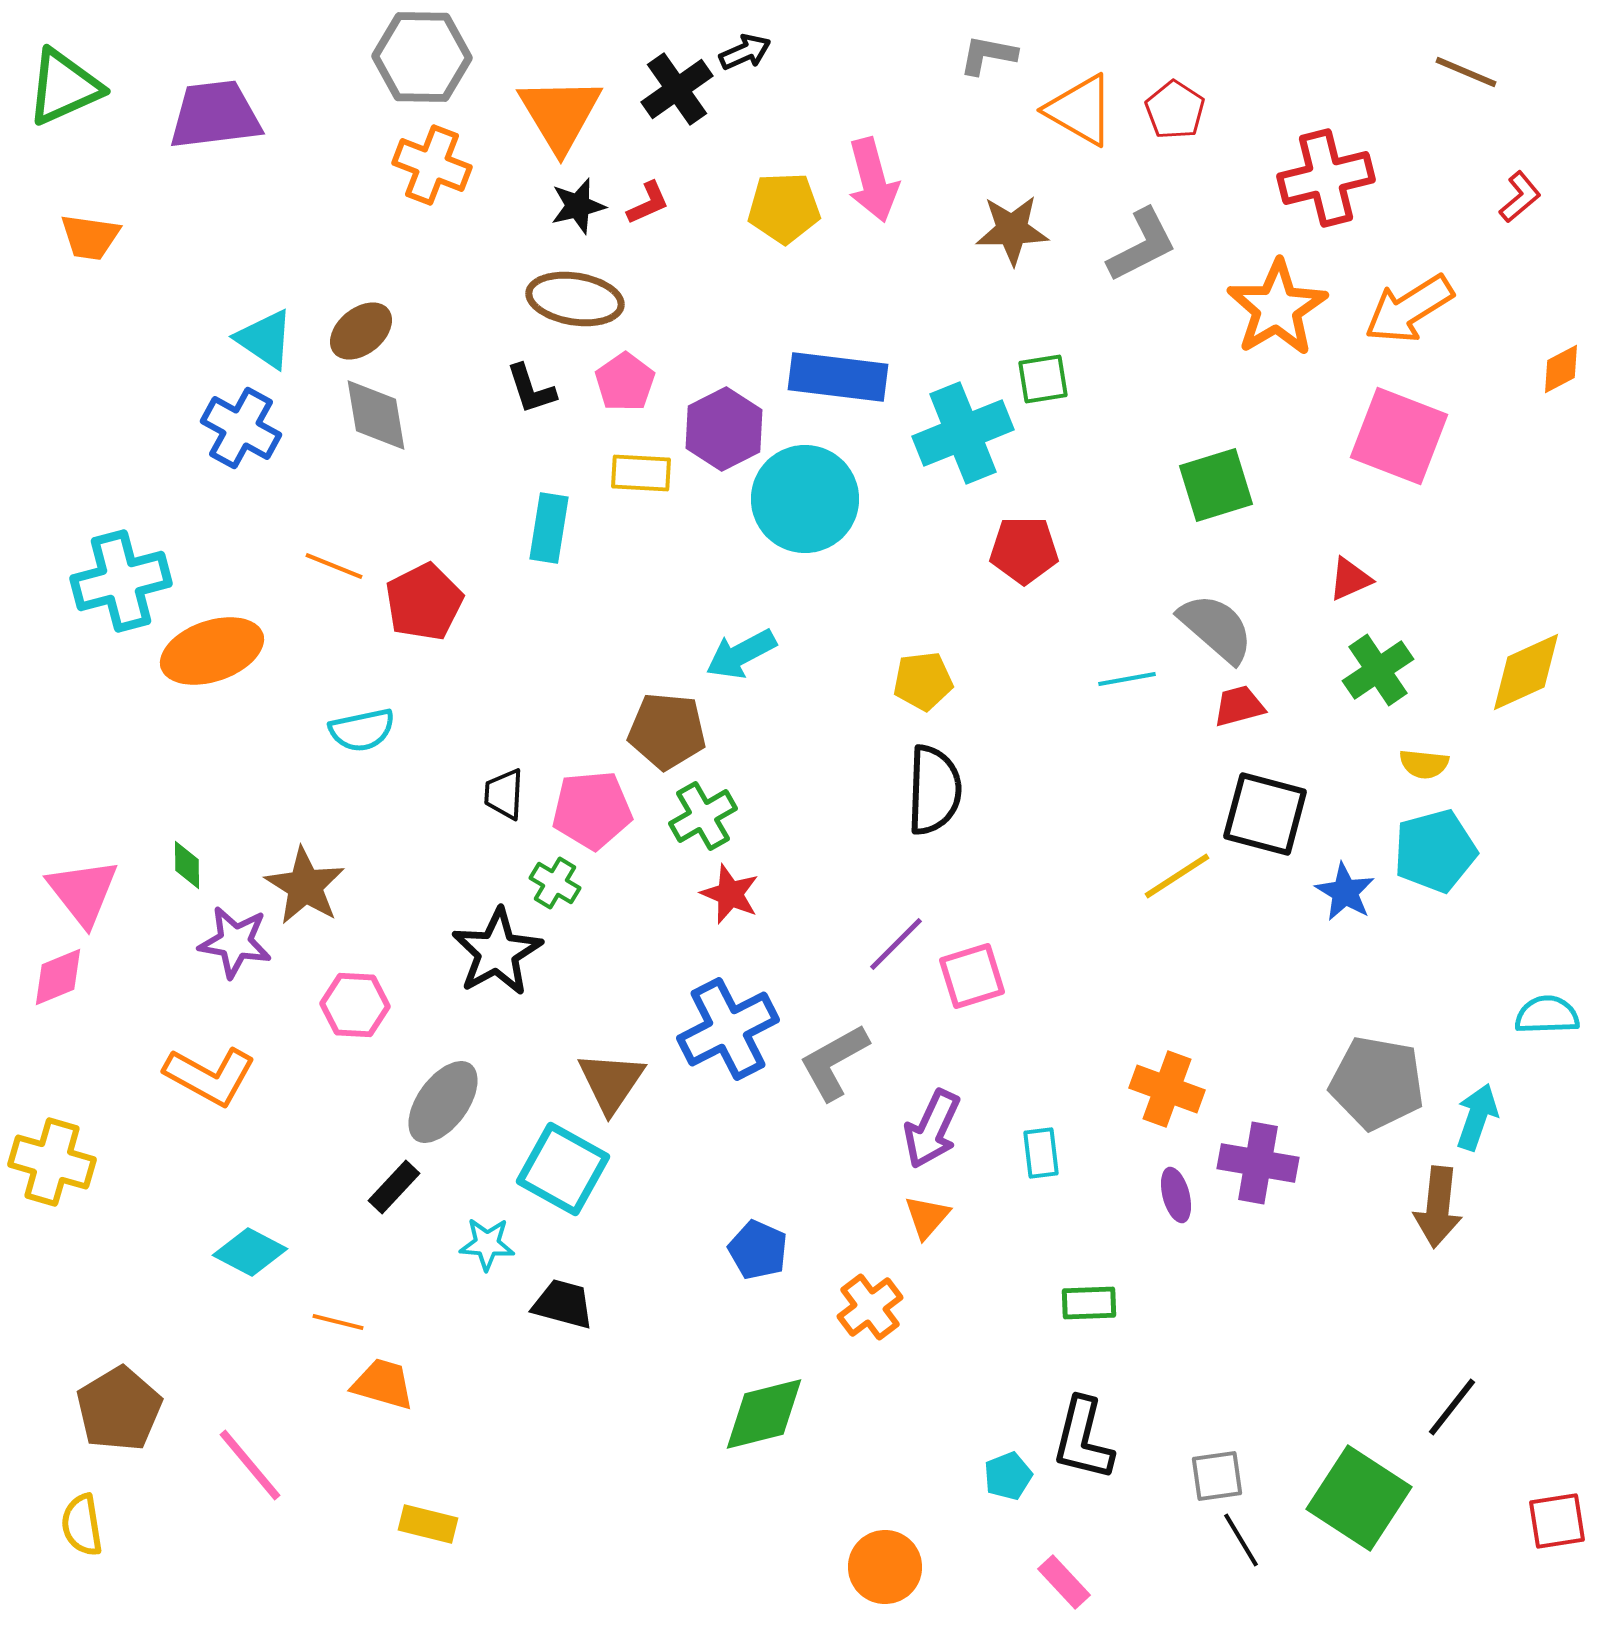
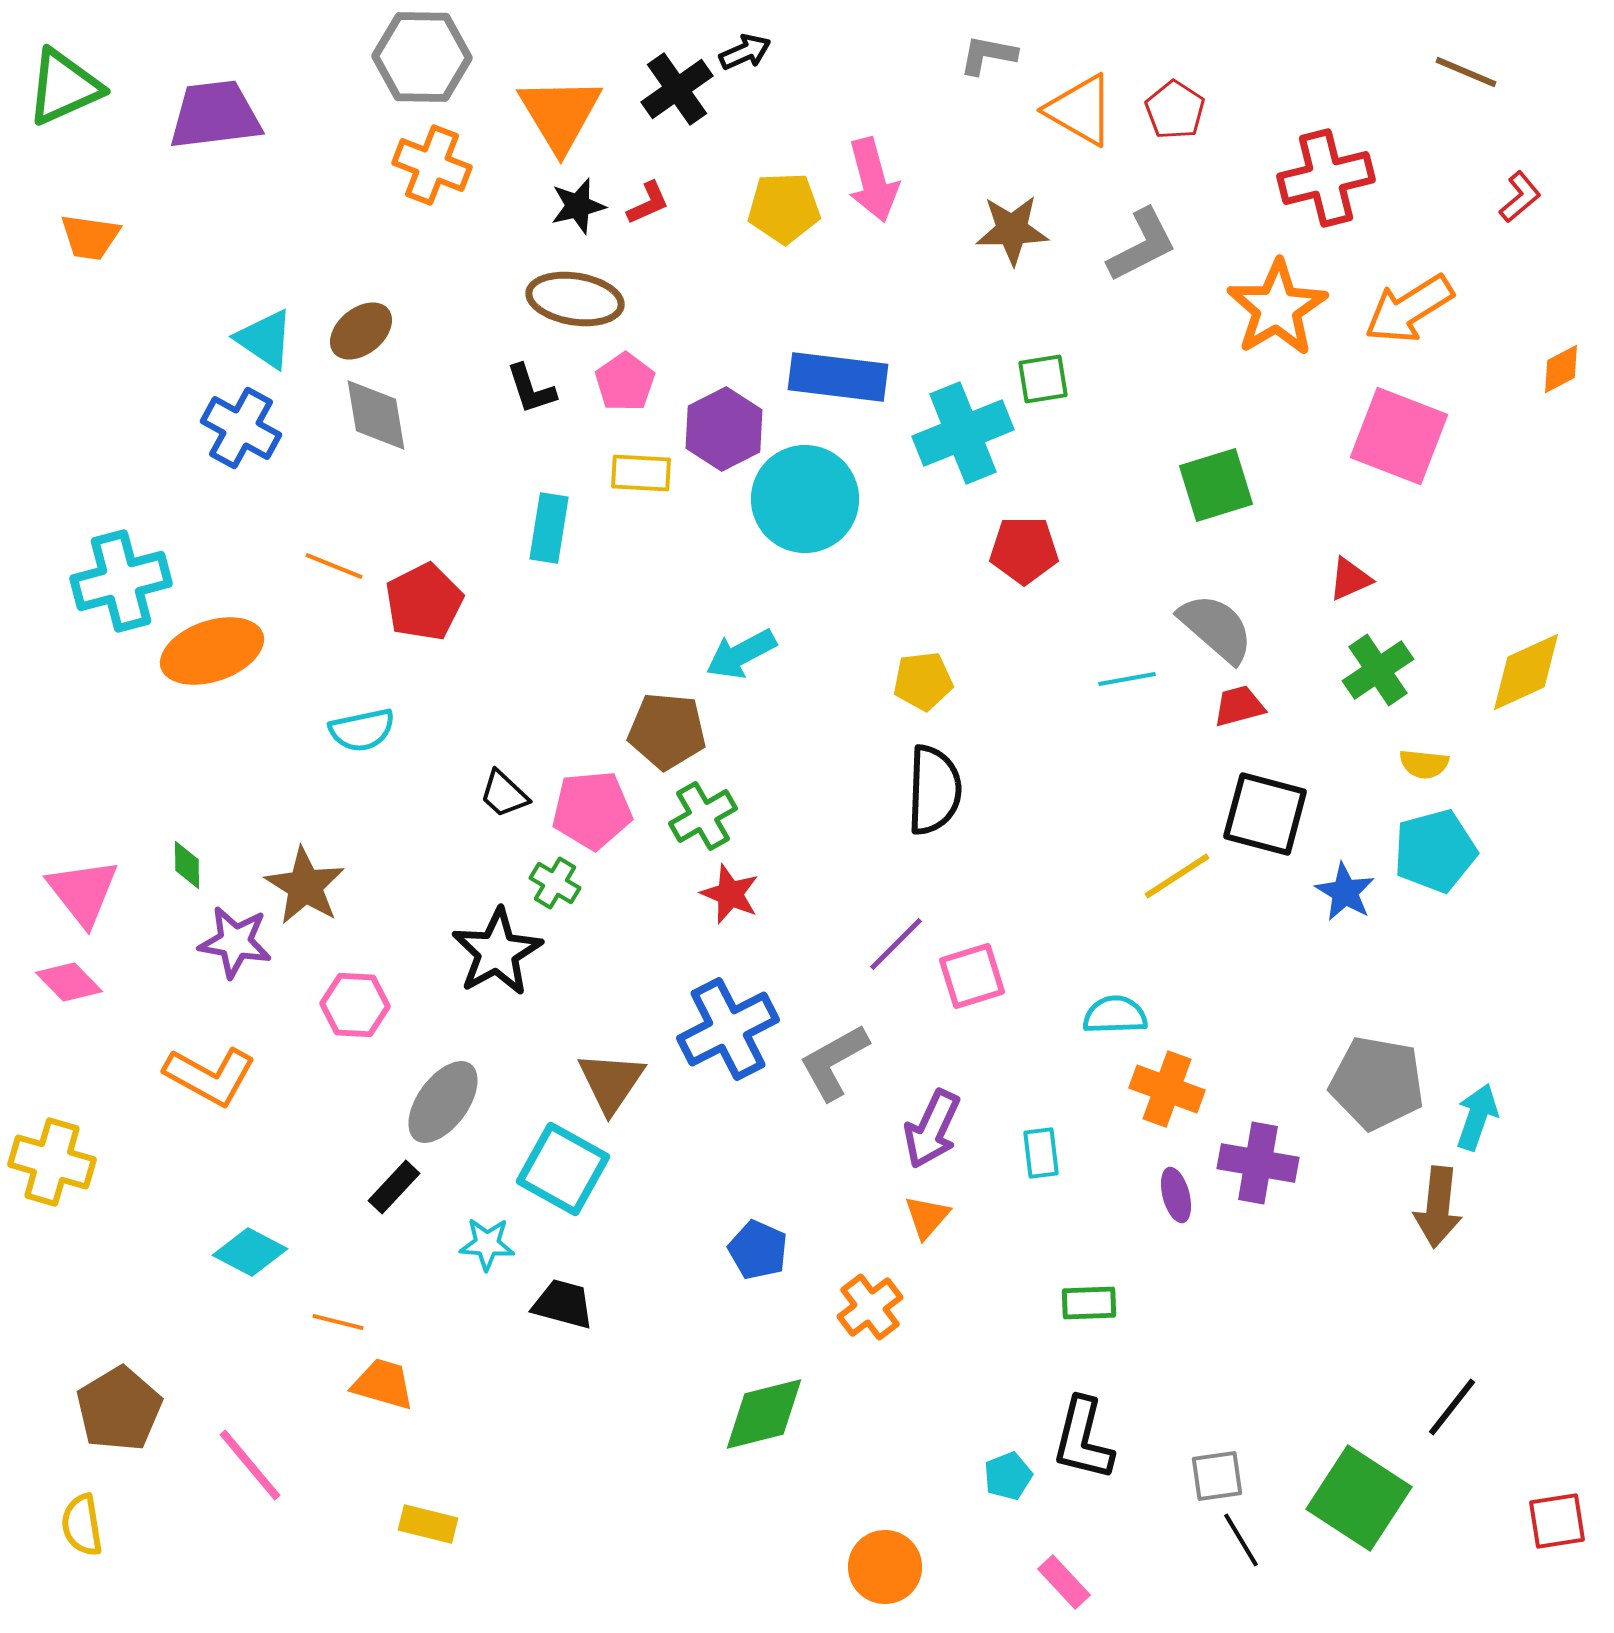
black trapezoid at (504, 794): rotated 50 degrees counterclockwise
pink diamond at (58, 977): moved 11 px right, 5 px down; rotated 68 degrees clockwise
cyan semicircle at (1547, 1015): moved 432 px left
